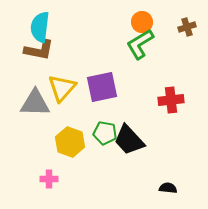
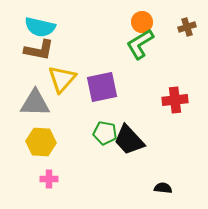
cyan semicircle: rotated 84 degrees counterclockwise
yellow triangle: moved 9 px up
red cross: moved 4 px right
yellow hexagon: moved 29 px left; rotated 16 degrees counterclockwise
black semicircle: moved 5 px left
